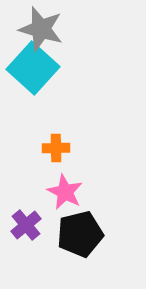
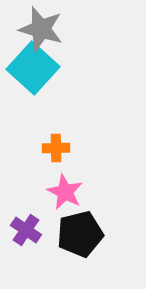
purple cross: moved 5 px down; rotated 16 degrees counterclockwise
